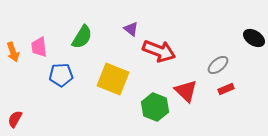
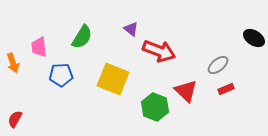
orange arrow: moved 11 px down
